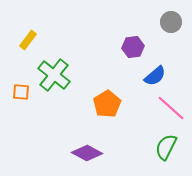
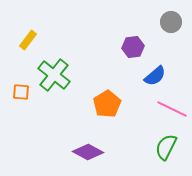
pink line: moved 1 px right, 1 px down; rotated 16 degrees counterclockwise
purple diamond: moved 1 px right, 1 px up
